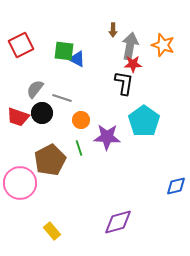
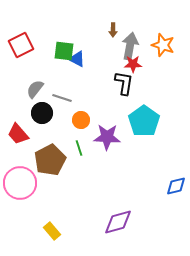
red trapezoid: moved 17 px down; rotated 30 degrees clockwise
